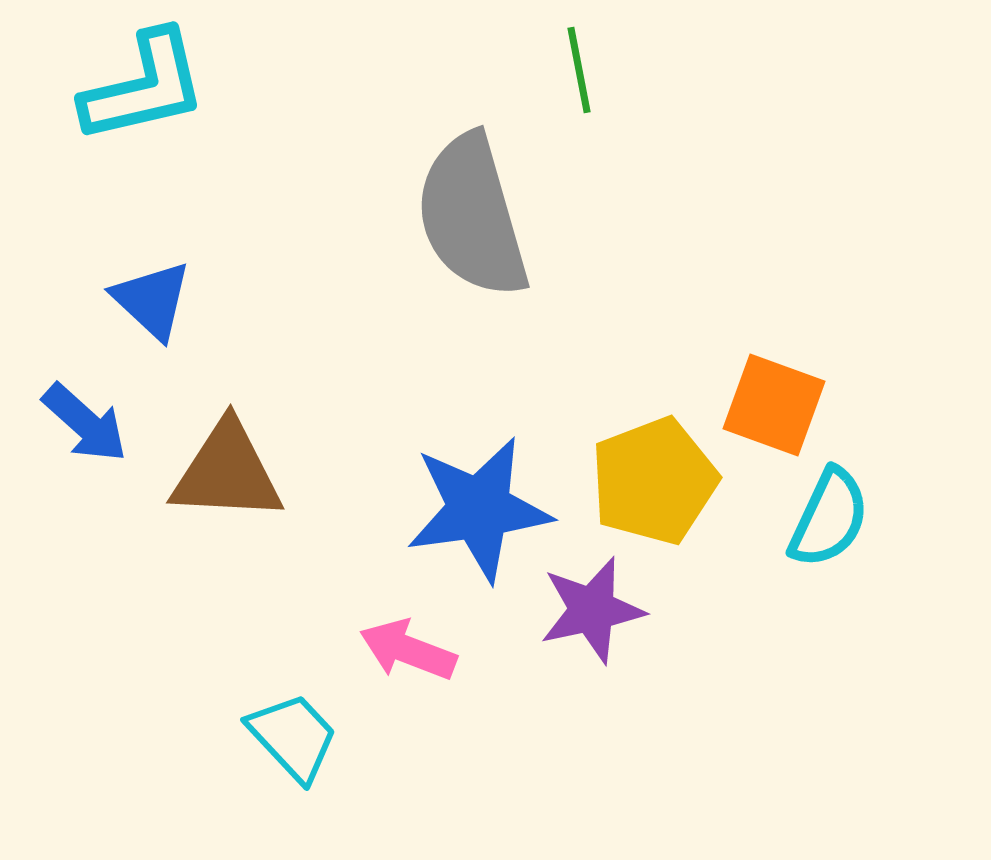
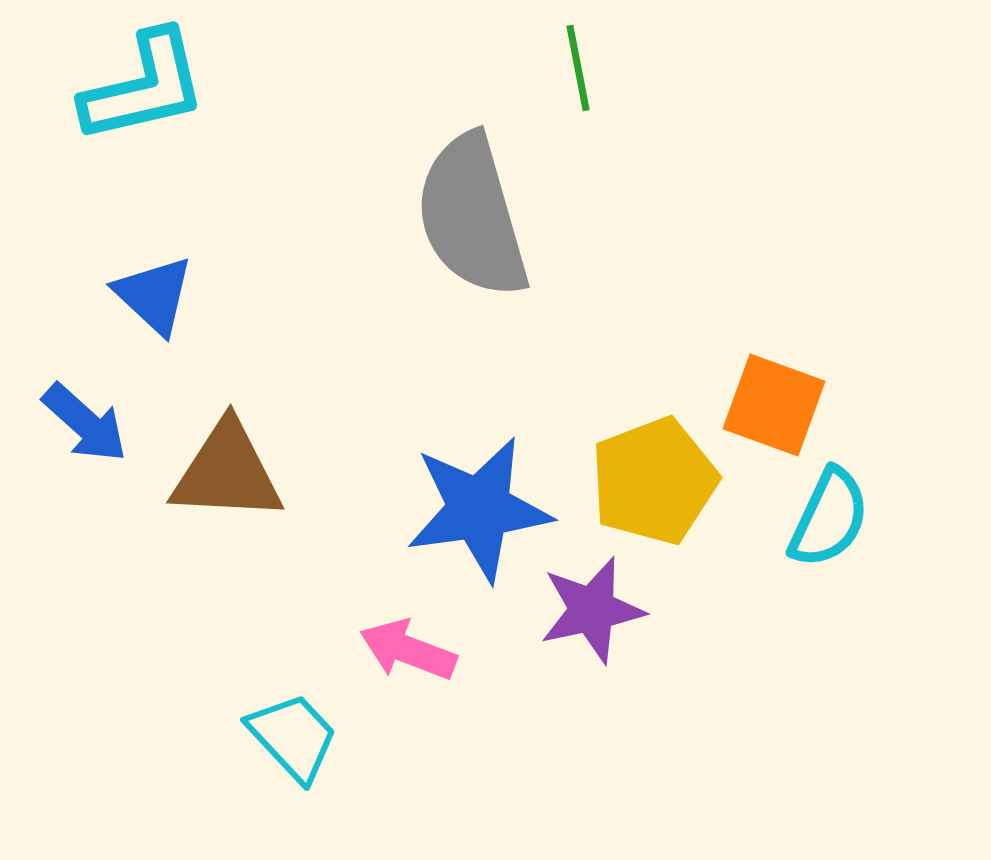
green line: moved 1 px left, 2 px up
blue triangle: moved 2 px right, 5 px up
